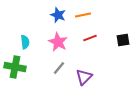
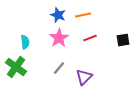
pink star: moved 1 px right, 4 px up; rotated 12 degrees clockwise
green cross: moved 1 px right; rotated 25 degrees clockwise
